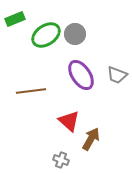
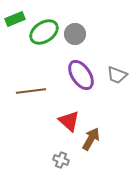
green ellipse: moved 2 px left, 3 px up
